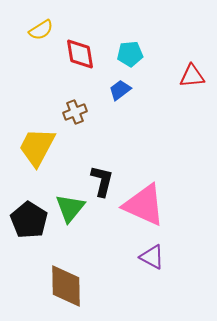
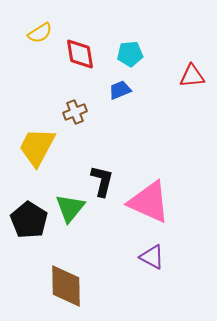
yellow semicircle: moved 1 px left, 3 px down
blue trapezoid: rotated 15 degrees clockwise
pink triangle: moved 5 px right, 3 px up
